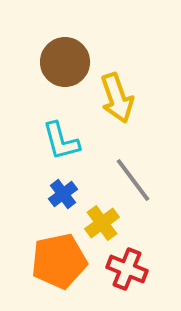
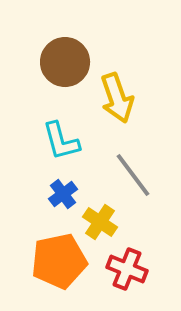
gray line: moved 5 px up
yellow cross: moved 2 px left, 1 px up; rotated 20 degrees counterclockwise
